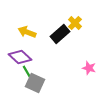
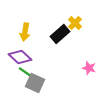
yellow arrow: moved 2 px left; rotated 102 degrees counterclockwise
green line: moved 2 px left; rotated 24 degrees counterclockwise
